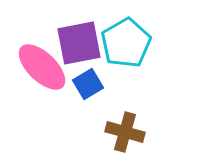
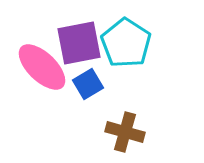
cyan pentagon: rotated 9 degrees counterclockwise
